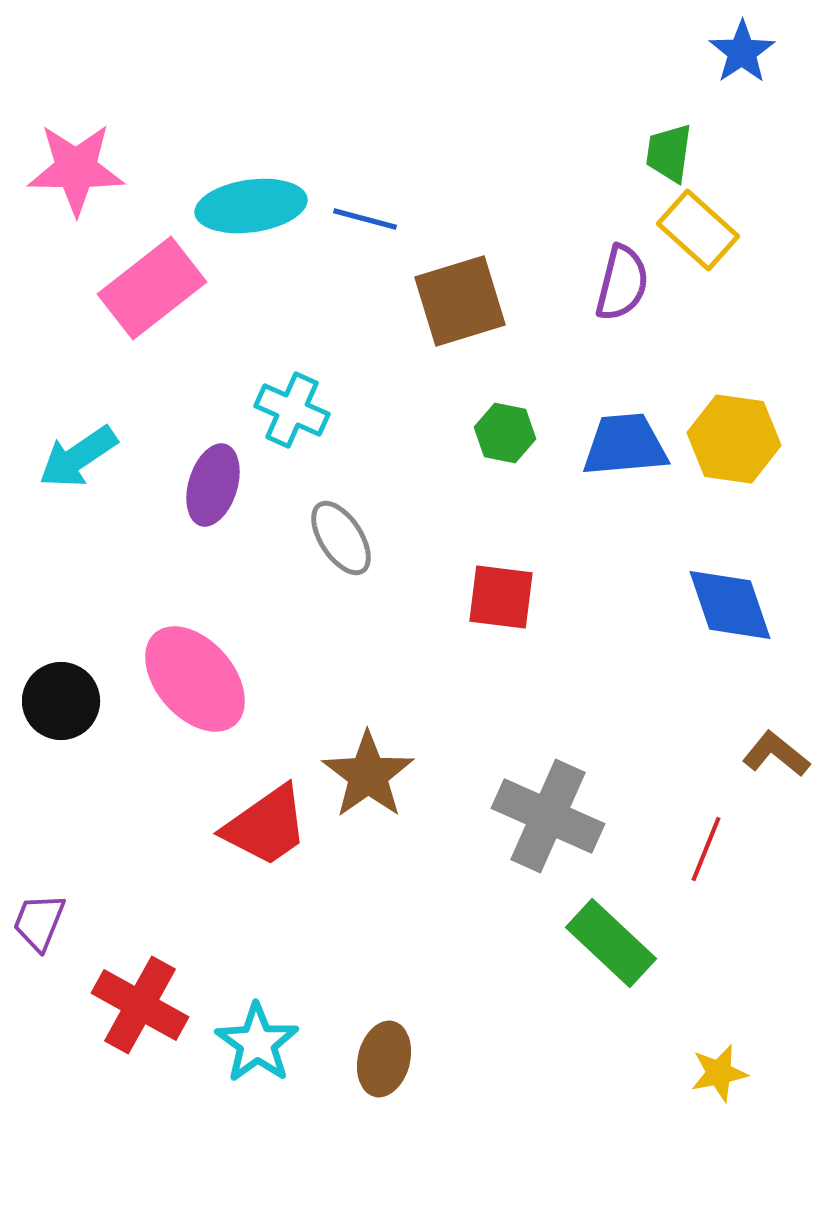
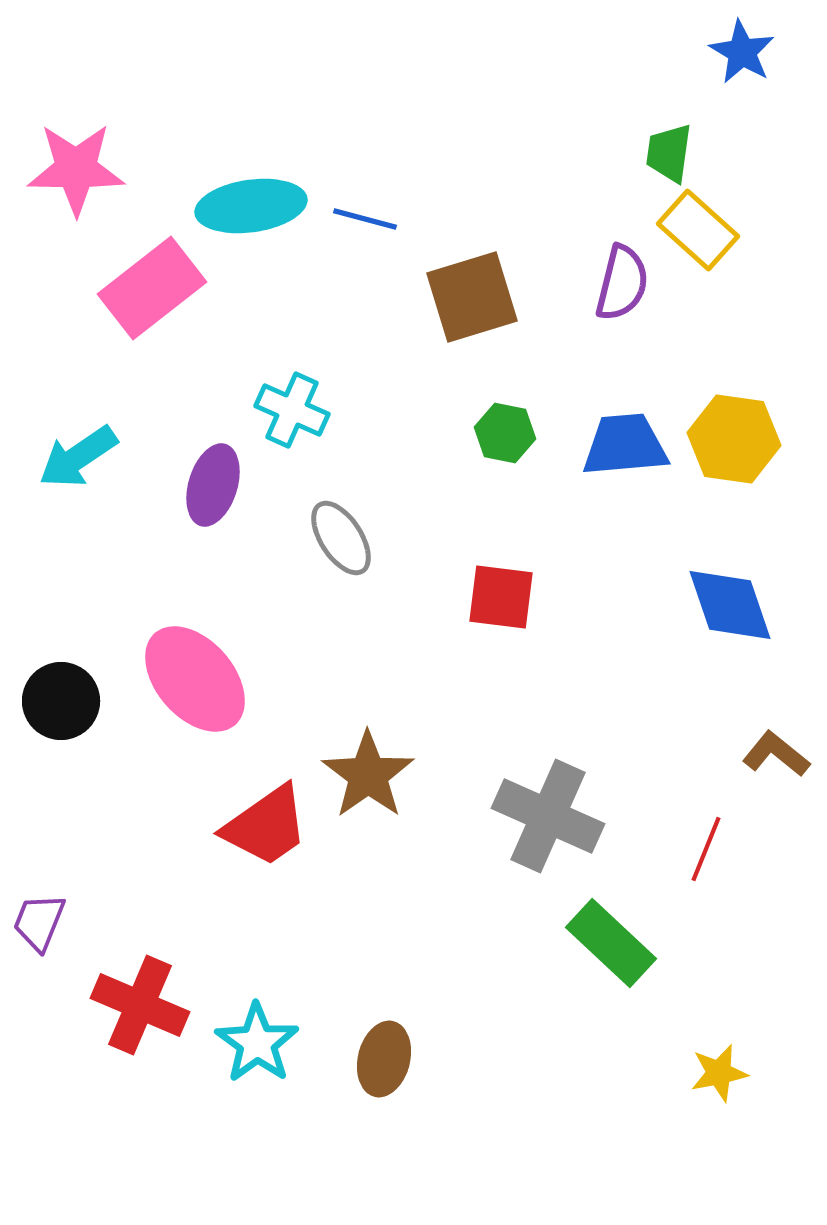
blue star: rotated 8 degrees counterclockwise
brown square: moved 12 px right, 4 px up
red cross: rotated 6 degrees counterclockwise
